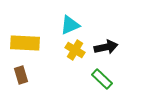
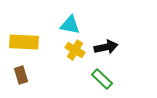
cyan triangle: rotated 35 degrees clockwise
yellow rectangle: moved 1 px left, 1 px up
